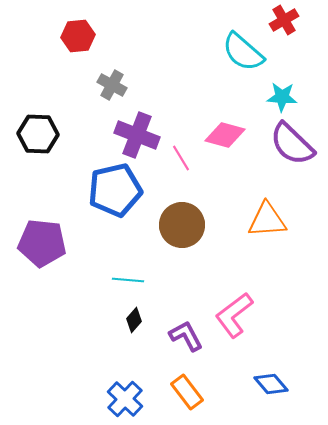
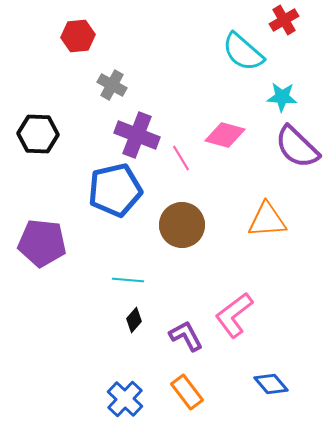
purple semicircle: moved 5 px right, 3 px down
